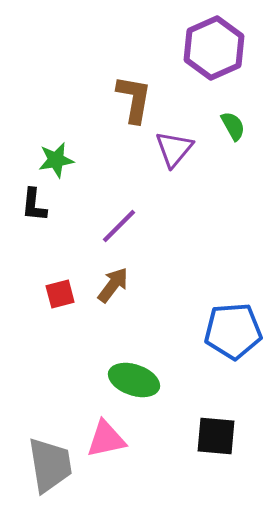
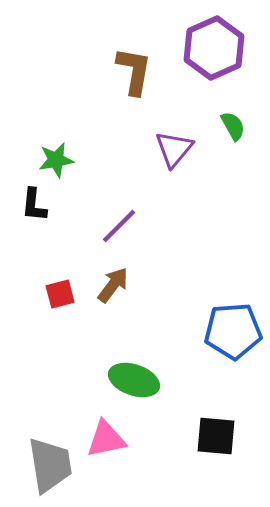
brown L-shape: moved 28 px up
